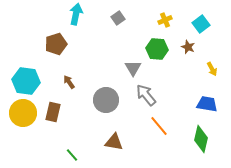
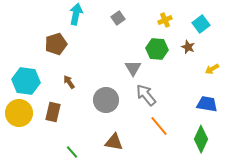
yellow arrow: rotated 88 degrees clockwise
yellow circle: moved 4 px left
green diamond: rotated 12 degrees clockwise
green line: moved 3 px up
